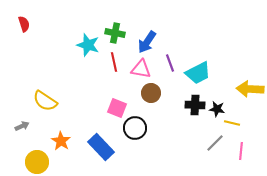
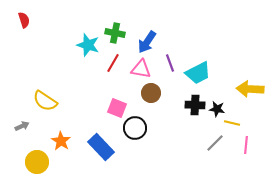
red semicircle: moved 4 px up
red line: moved 1 px left, 1 px down; rotated 42 degrees clockwise
pink line: moved 5 px right, 6 px up
